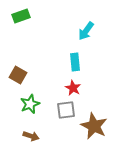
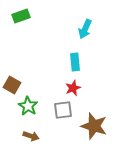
cyan arrow: moved 1 px left, 2 px up; rotated 12 degrees counterclockwise
brown square: moved 6 px left, 10 px down
red star: rotated 21 degrees clockwise
green star: moved 2 px left, 2 px down; rotated 18 degrees counterclockwise
gray square: moved 3 px left
brown star: rotated 8 degrees counterclockwise
